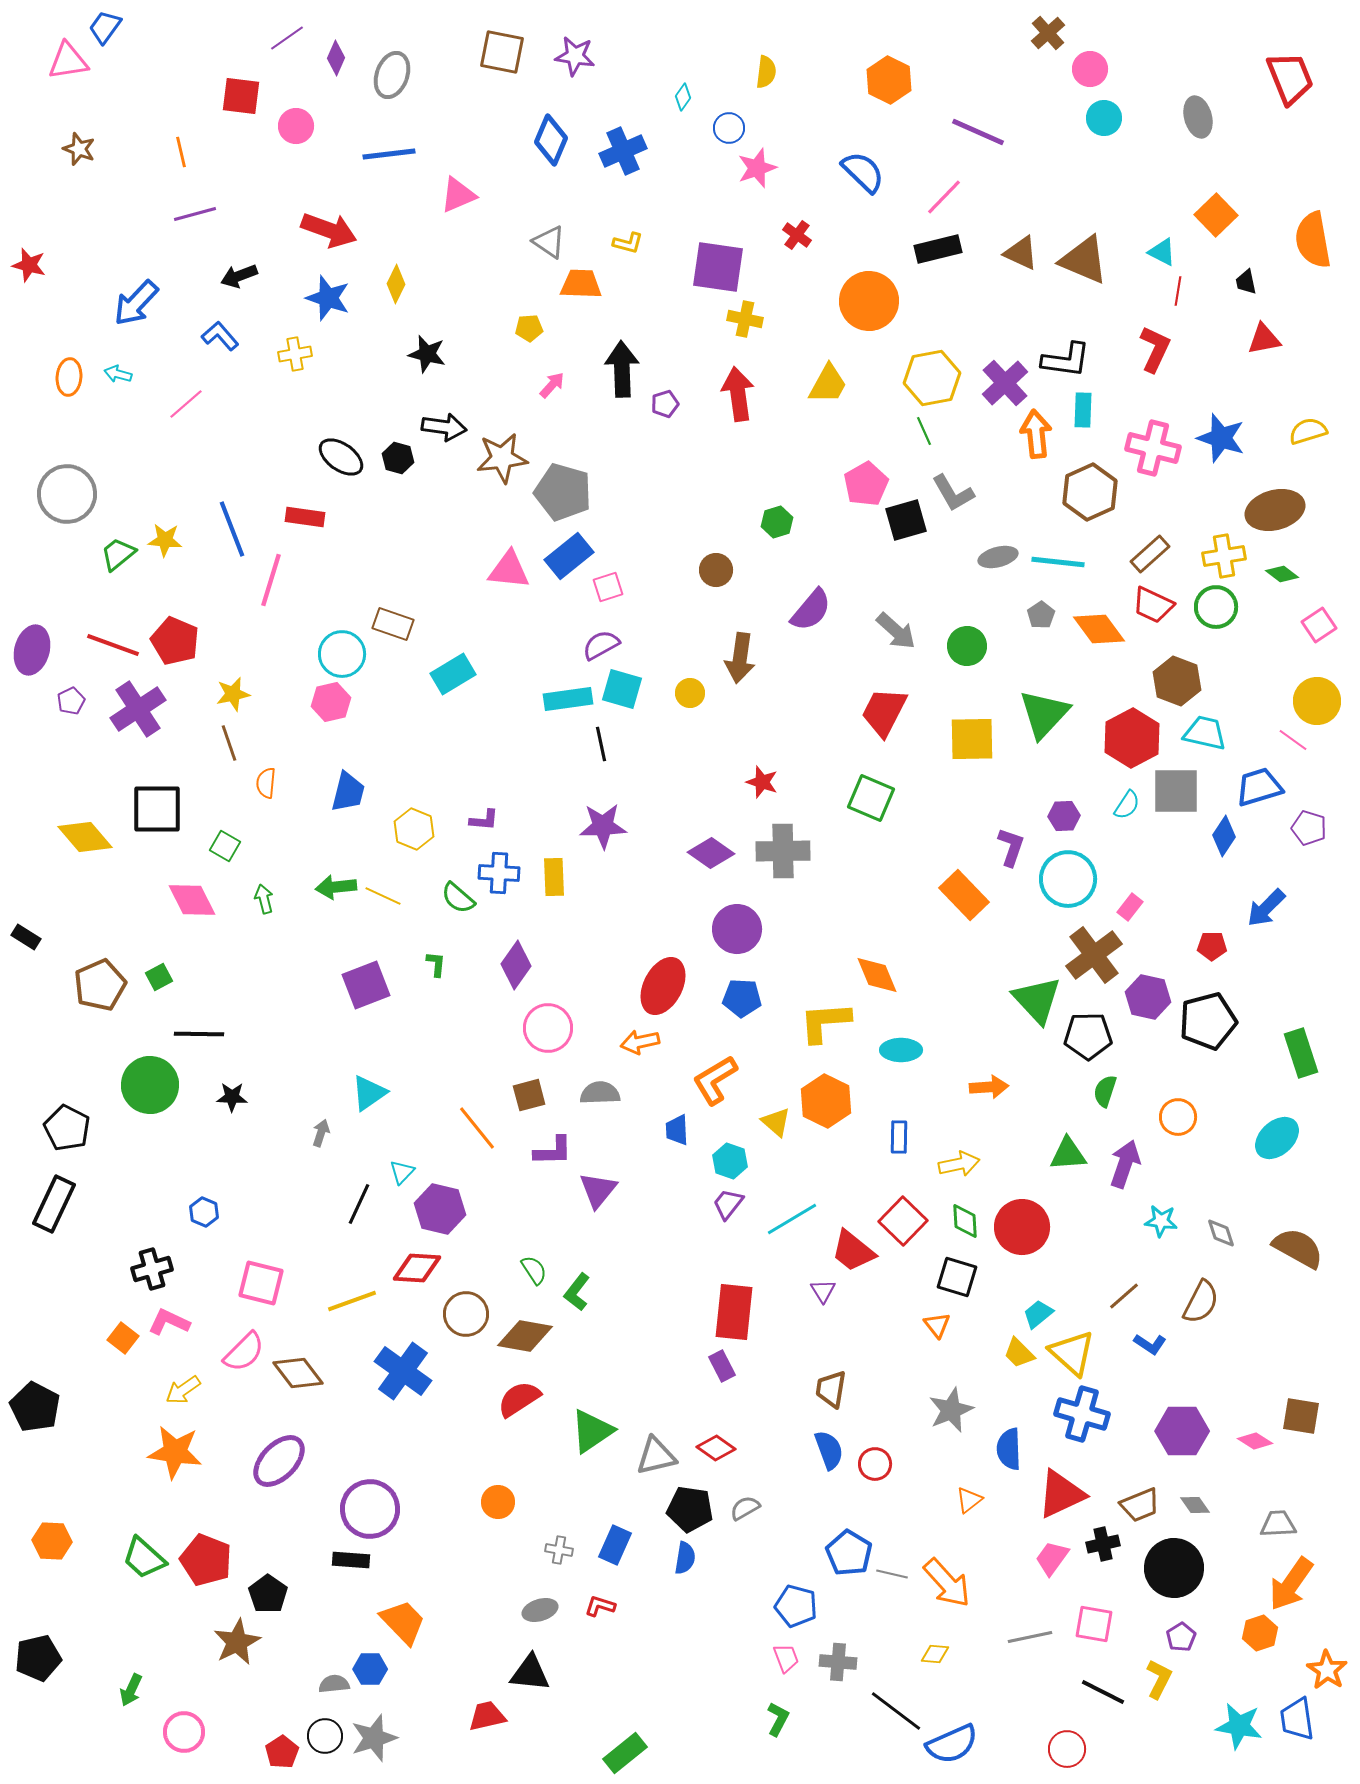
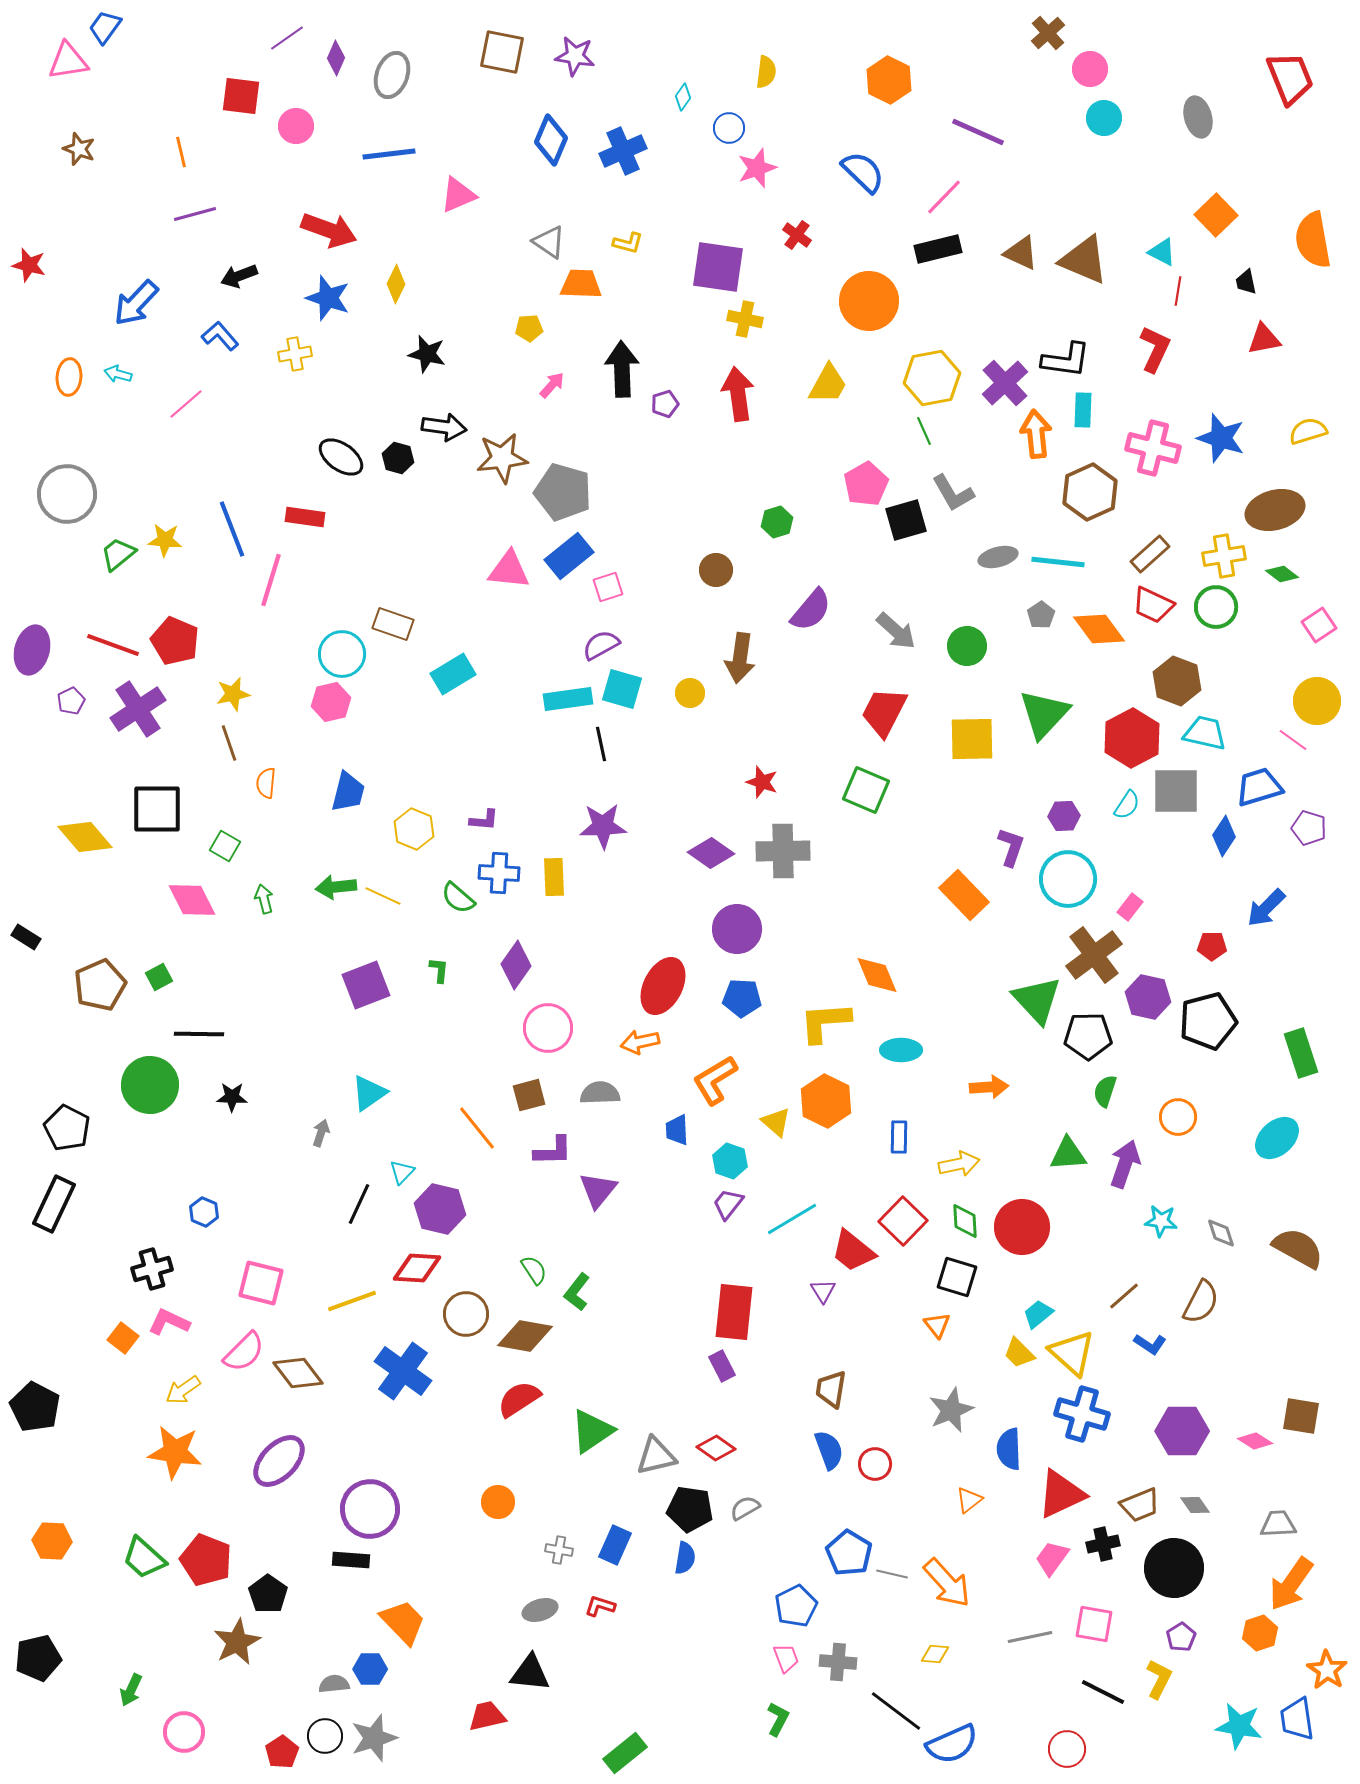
green square at (871, 798): moved 5 px left, 8 px up
green L-shape at (436, 964): moved 3 px right, 6 px down
blue pentagon at (796, 1606): rotated 30 degrees clockwise
